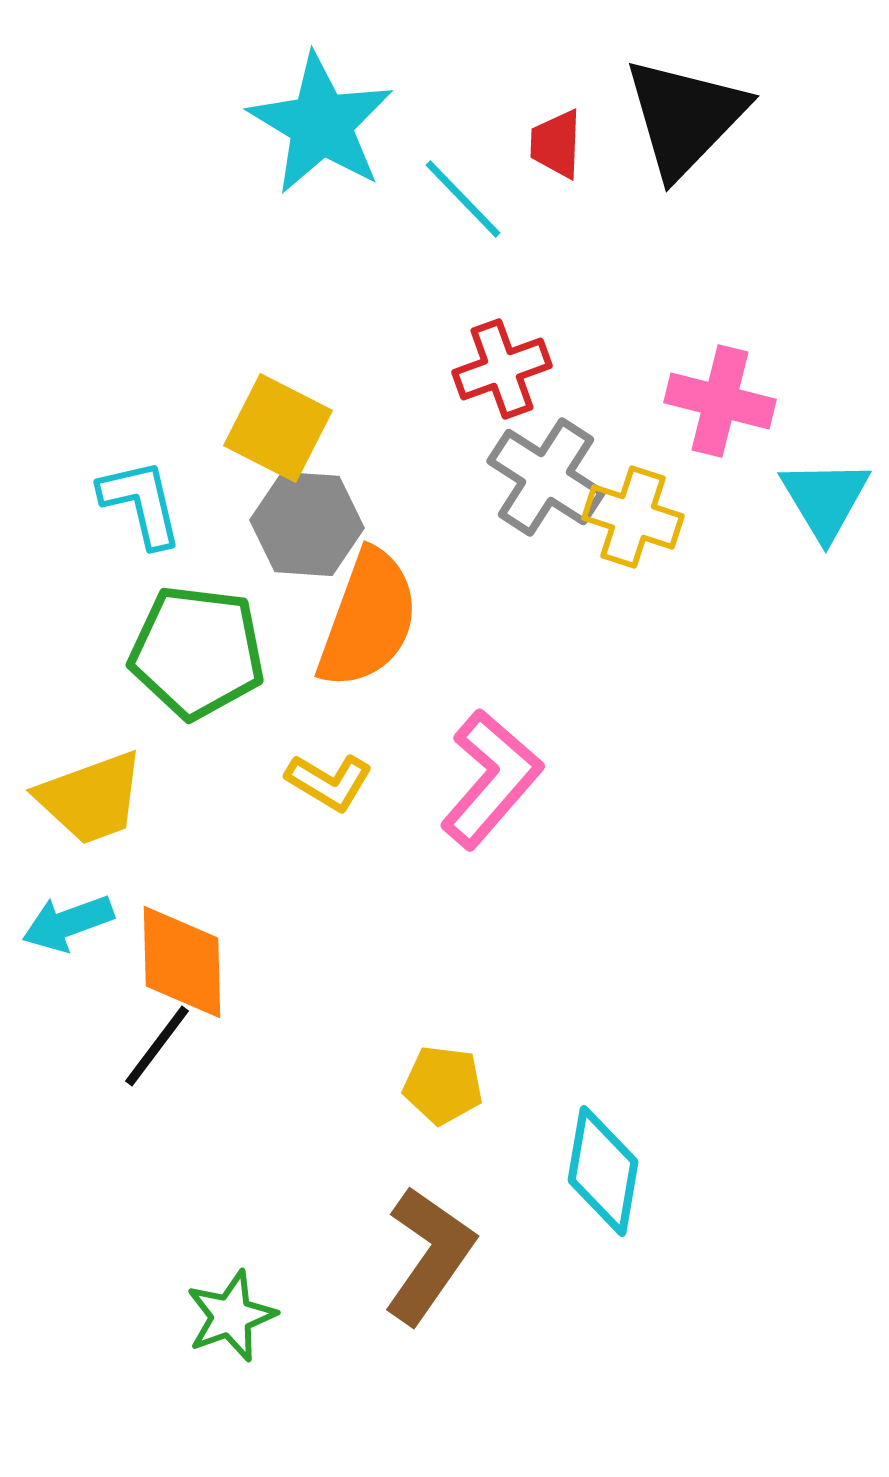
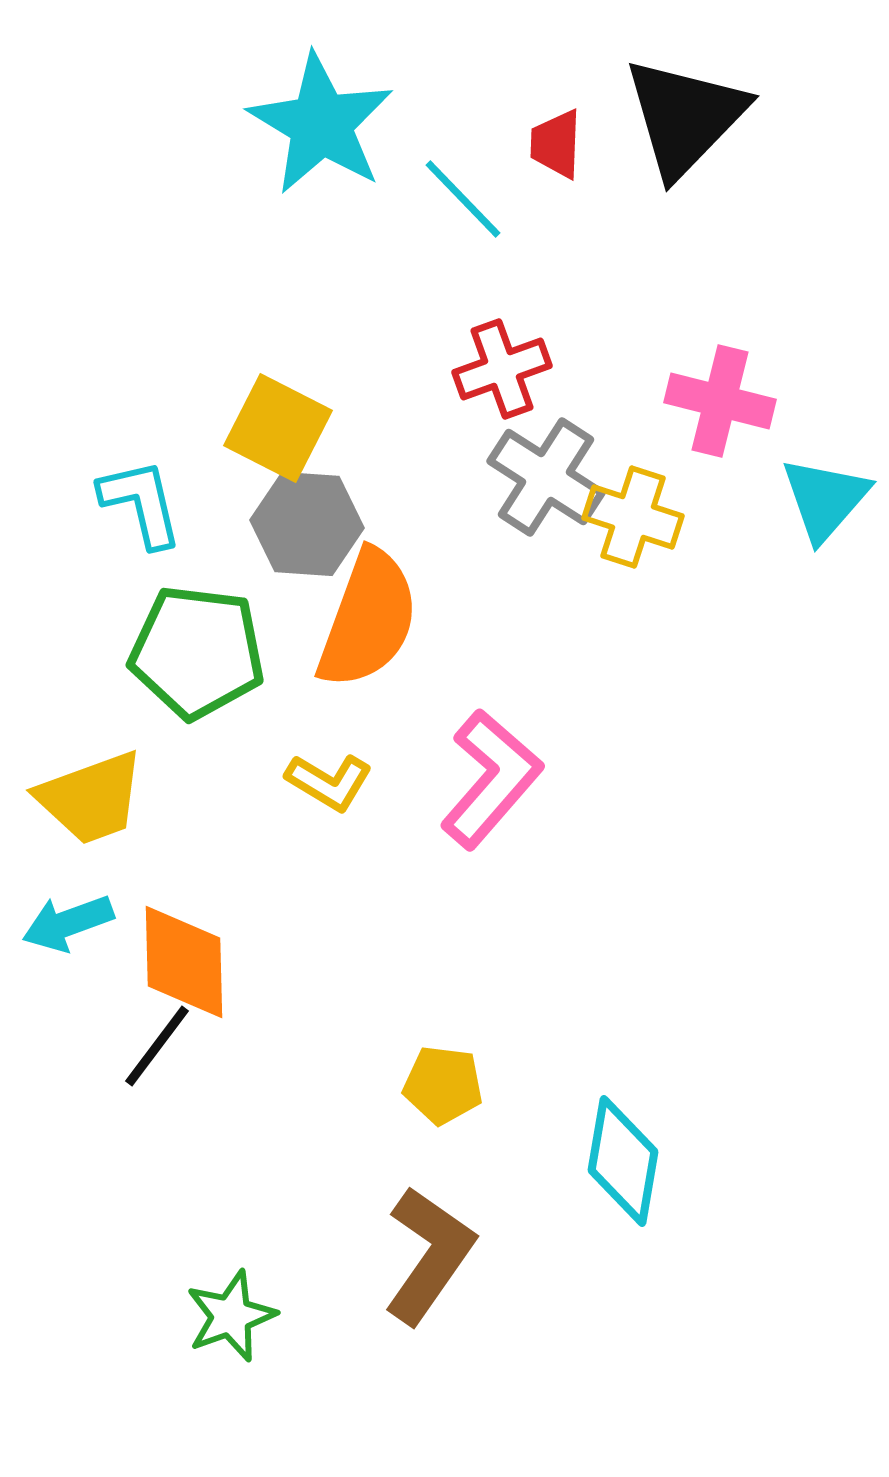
cyan triangle: rotated 12 degrees clockwise
orange diamond: moved 2 px right
cyan diamond: moved 20 px right, 10 px up
